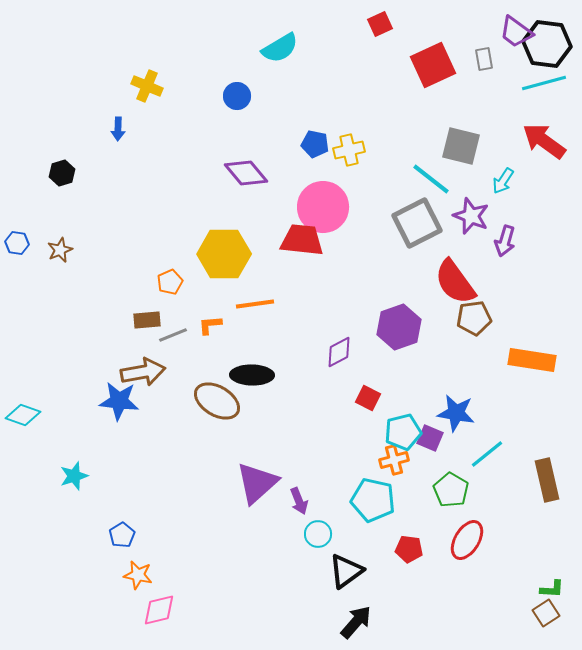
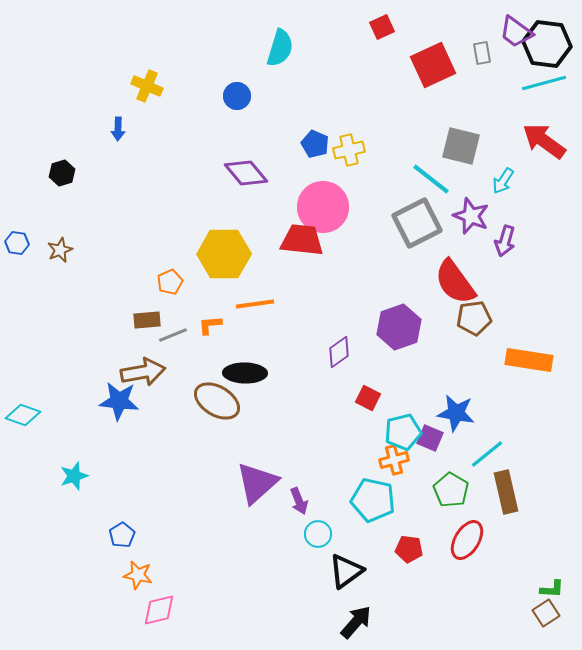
red square at (380, 24): moved 2 px right, 3 px down
cyan semicircle at (280, 48): rotated 42 degrees counterclockwise
gray rectangle at (484, 59): moved 2 px left, 6 px up
blue pentagon at (315, 144): rotated 12 degrees clockwise
purple diamond at (339, 352): rotated 8 degrees counterclockwise
orange rectangle at (532, 360): moved 3 px left
black ellipse at (252, 375): moved 7 px left, 2 px up
brown rectangle at (547, 480): moved 41 px left, 12 px down
